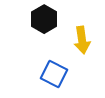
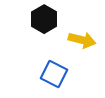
yellow arrow: rotated 68 degrees counterclockwise
